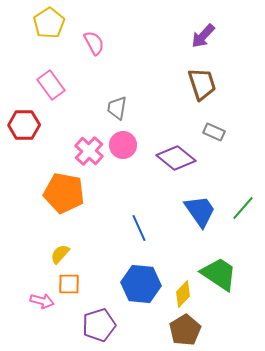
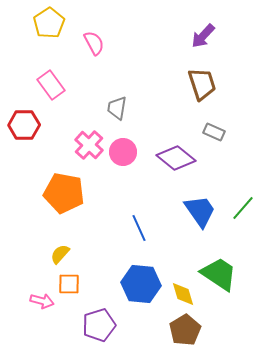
pink circle: moved 7 px down
pink cross: moved 6 px up
yellow diamond: rotated 60 degrees counterclockwise
